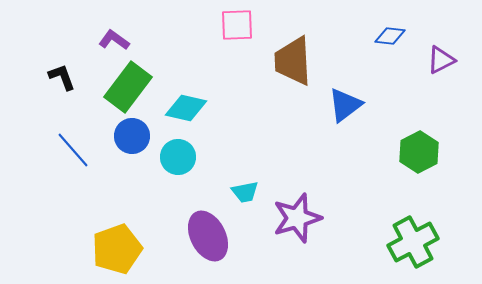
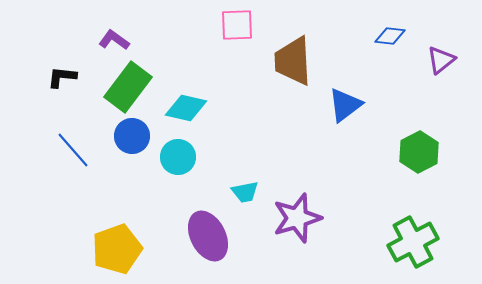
purple triangle: rotated 12 degrees counterclockwise
black L-shape: rotated 64 degrees counterclockwise
